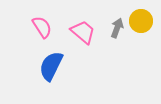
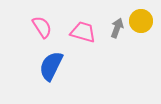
pink trapezoid: rotated 24 degrees counterclockwise
